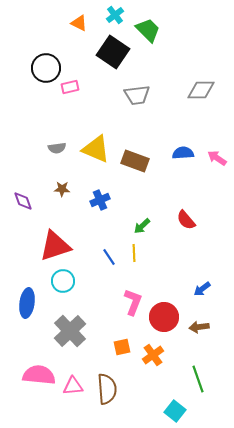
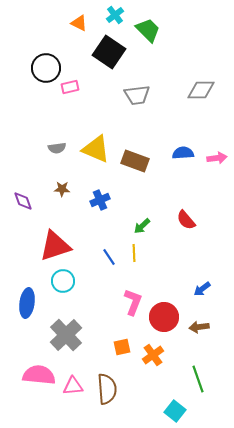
black square: moved 4 px left
pink arrow: rotated 138 degrees clockwise
gray cross: moved 4 px left, 4 px down
